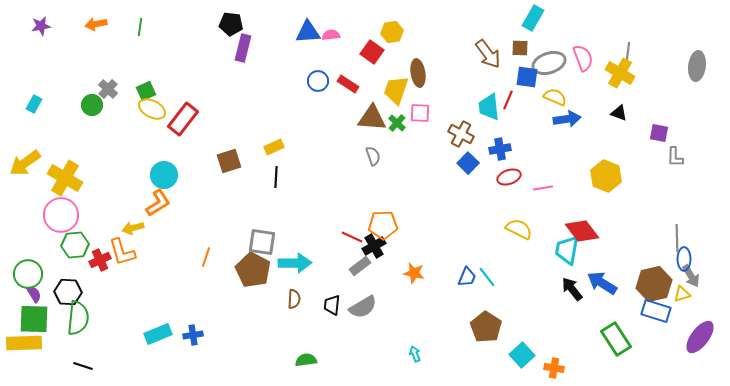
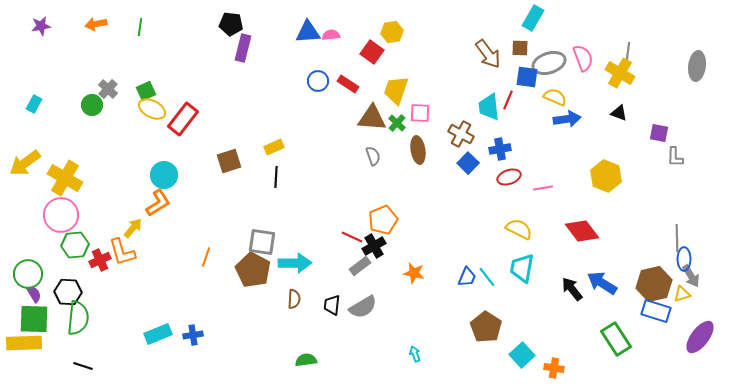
brown ellipse at (418, 73): moved 77 px down
orange pentagon at (383, 225): moved 5 px up; rotated 20 degrees counterclockwise
yellow arrow at (133, 228): rotated 145 degrees clockwise
cyan trapezoid at (567, 250): moved 45 px left, 18 px down
